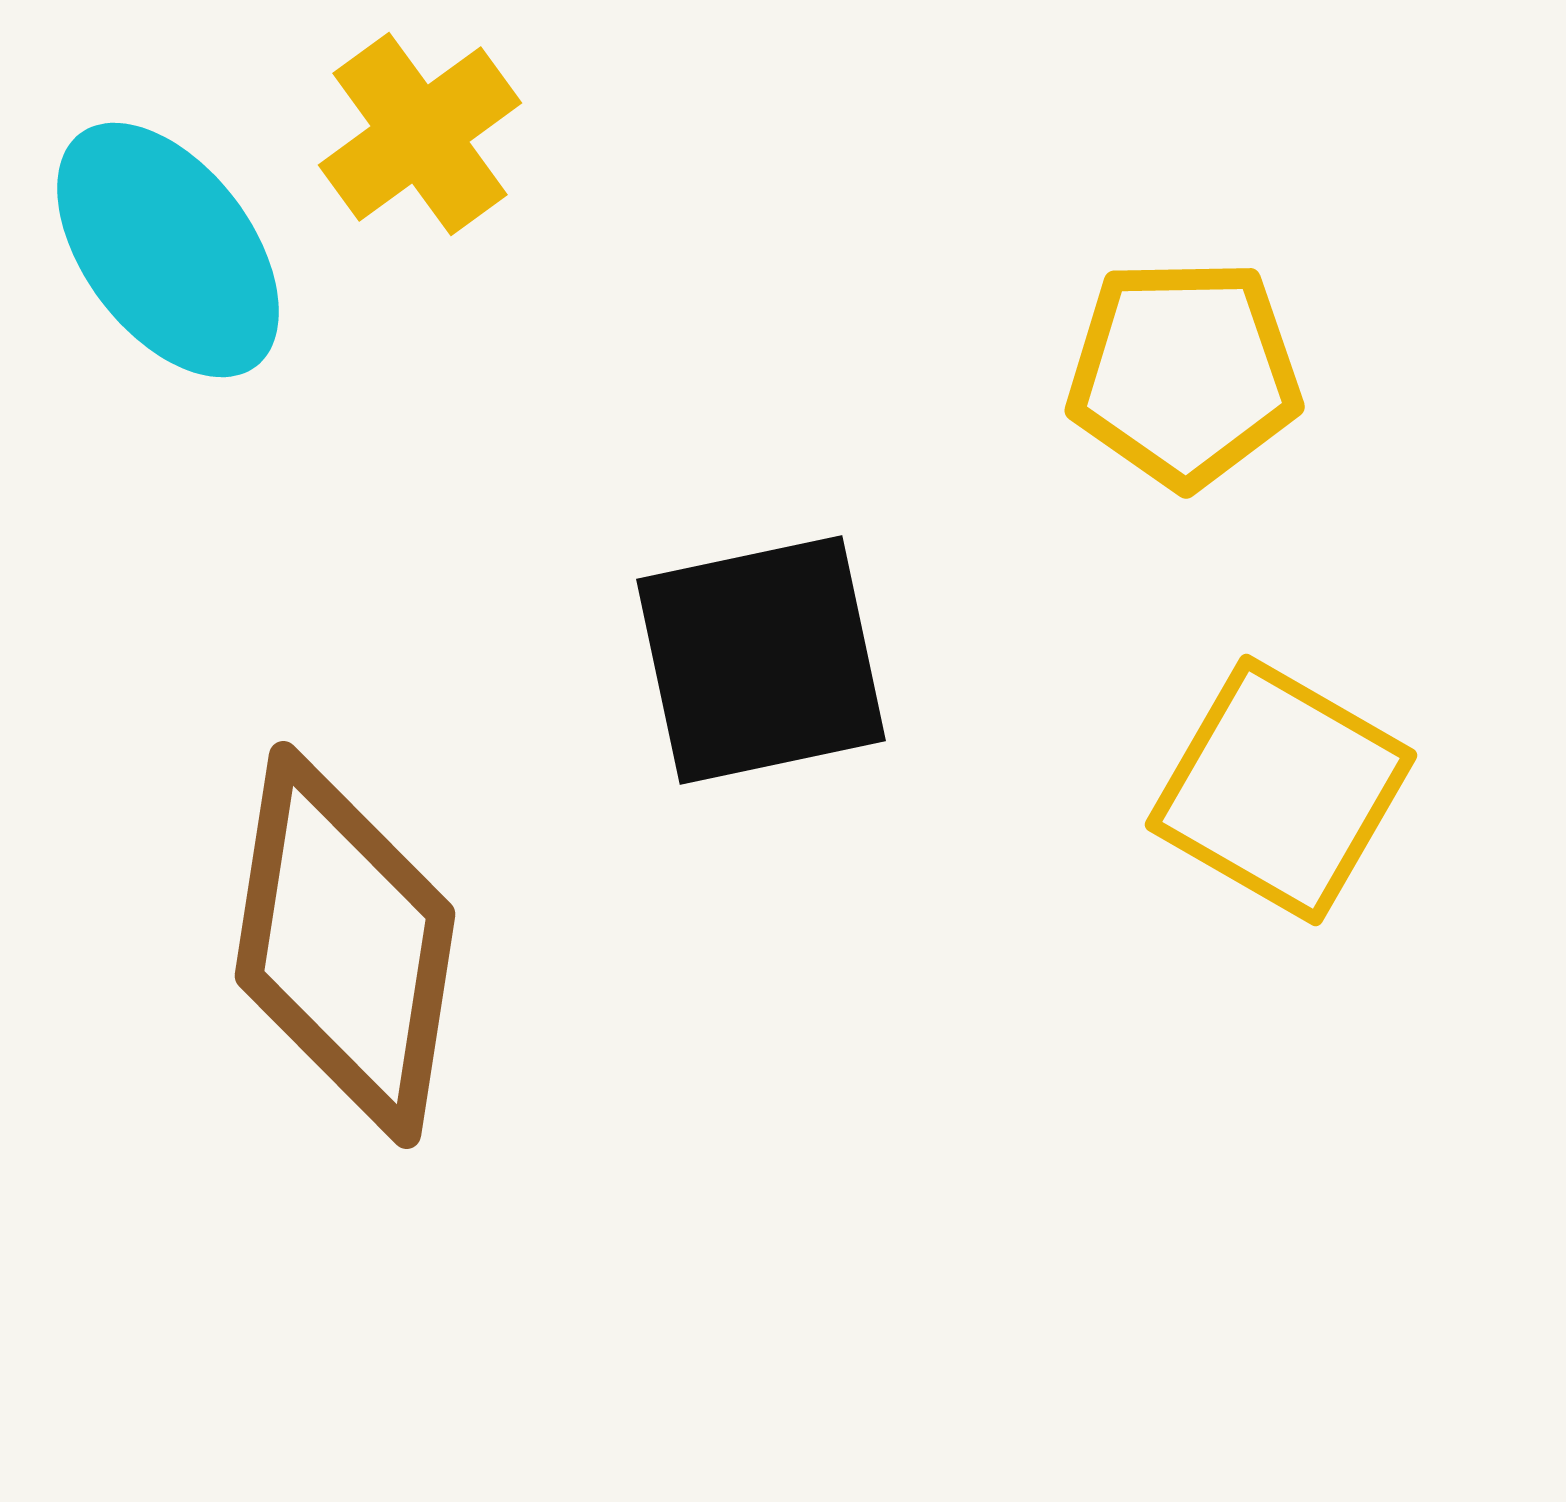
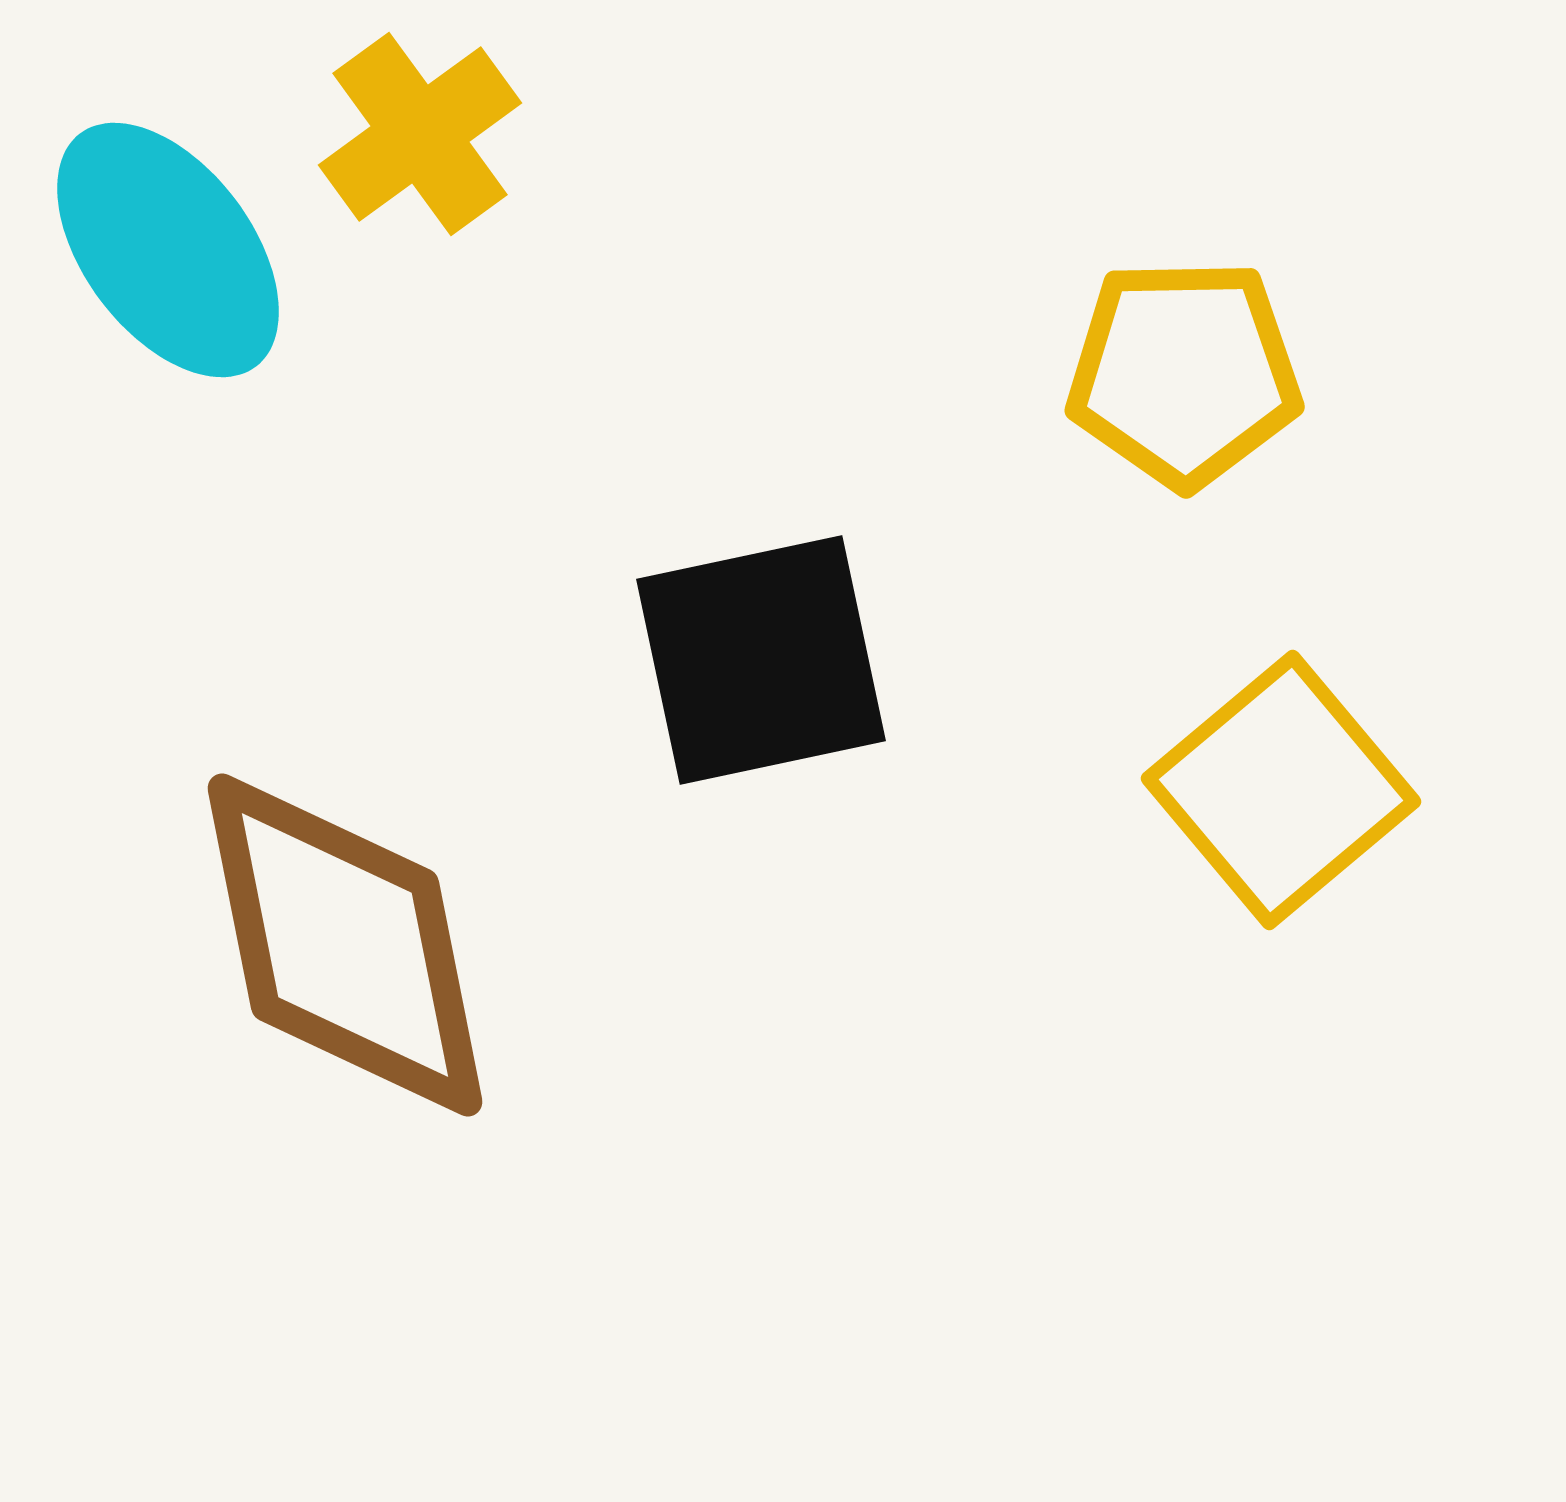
yellow square: rotated 20 degrees clockwise
brown diamond: rotated 20 degrees counterclockwise
